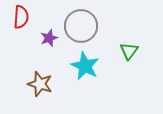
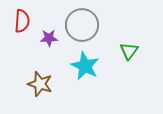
red semicircle: moved 1 px right, 4 px down
gray circle: moved 1 px right, 1 px up
purple star: rotated 18 degrees clockwise
